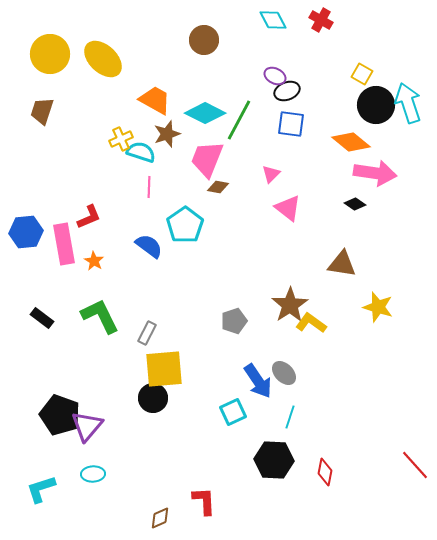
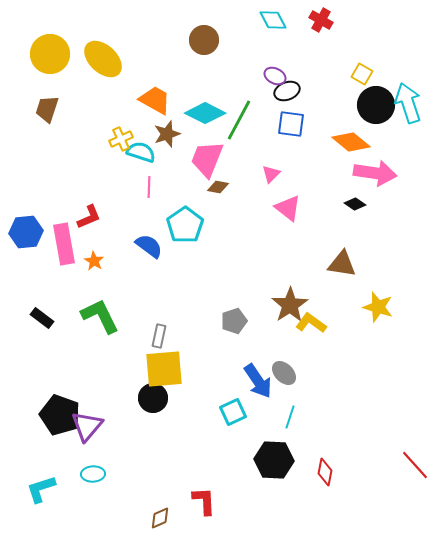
brown trapezoid at (42, 111): moved 5 px right, 2 px up
gray rectangle at (147, 333): moved 12 px right, 3 px down; rotated 15 degrees counterclockwise
